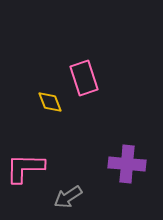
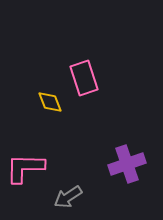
purple cross: rotated 24 degrees counterclockwise
